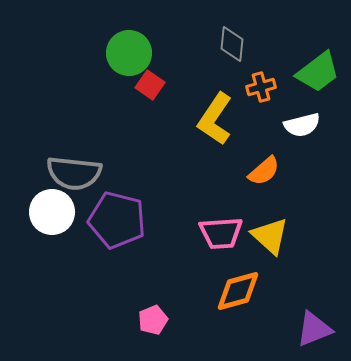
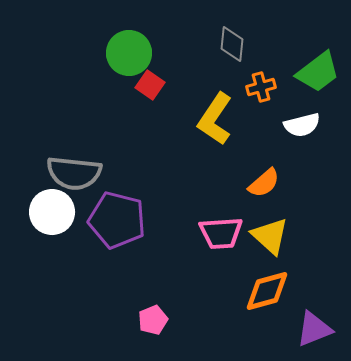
orange semicircle: moved 12 px down
orange diamond: moved 29 px right
